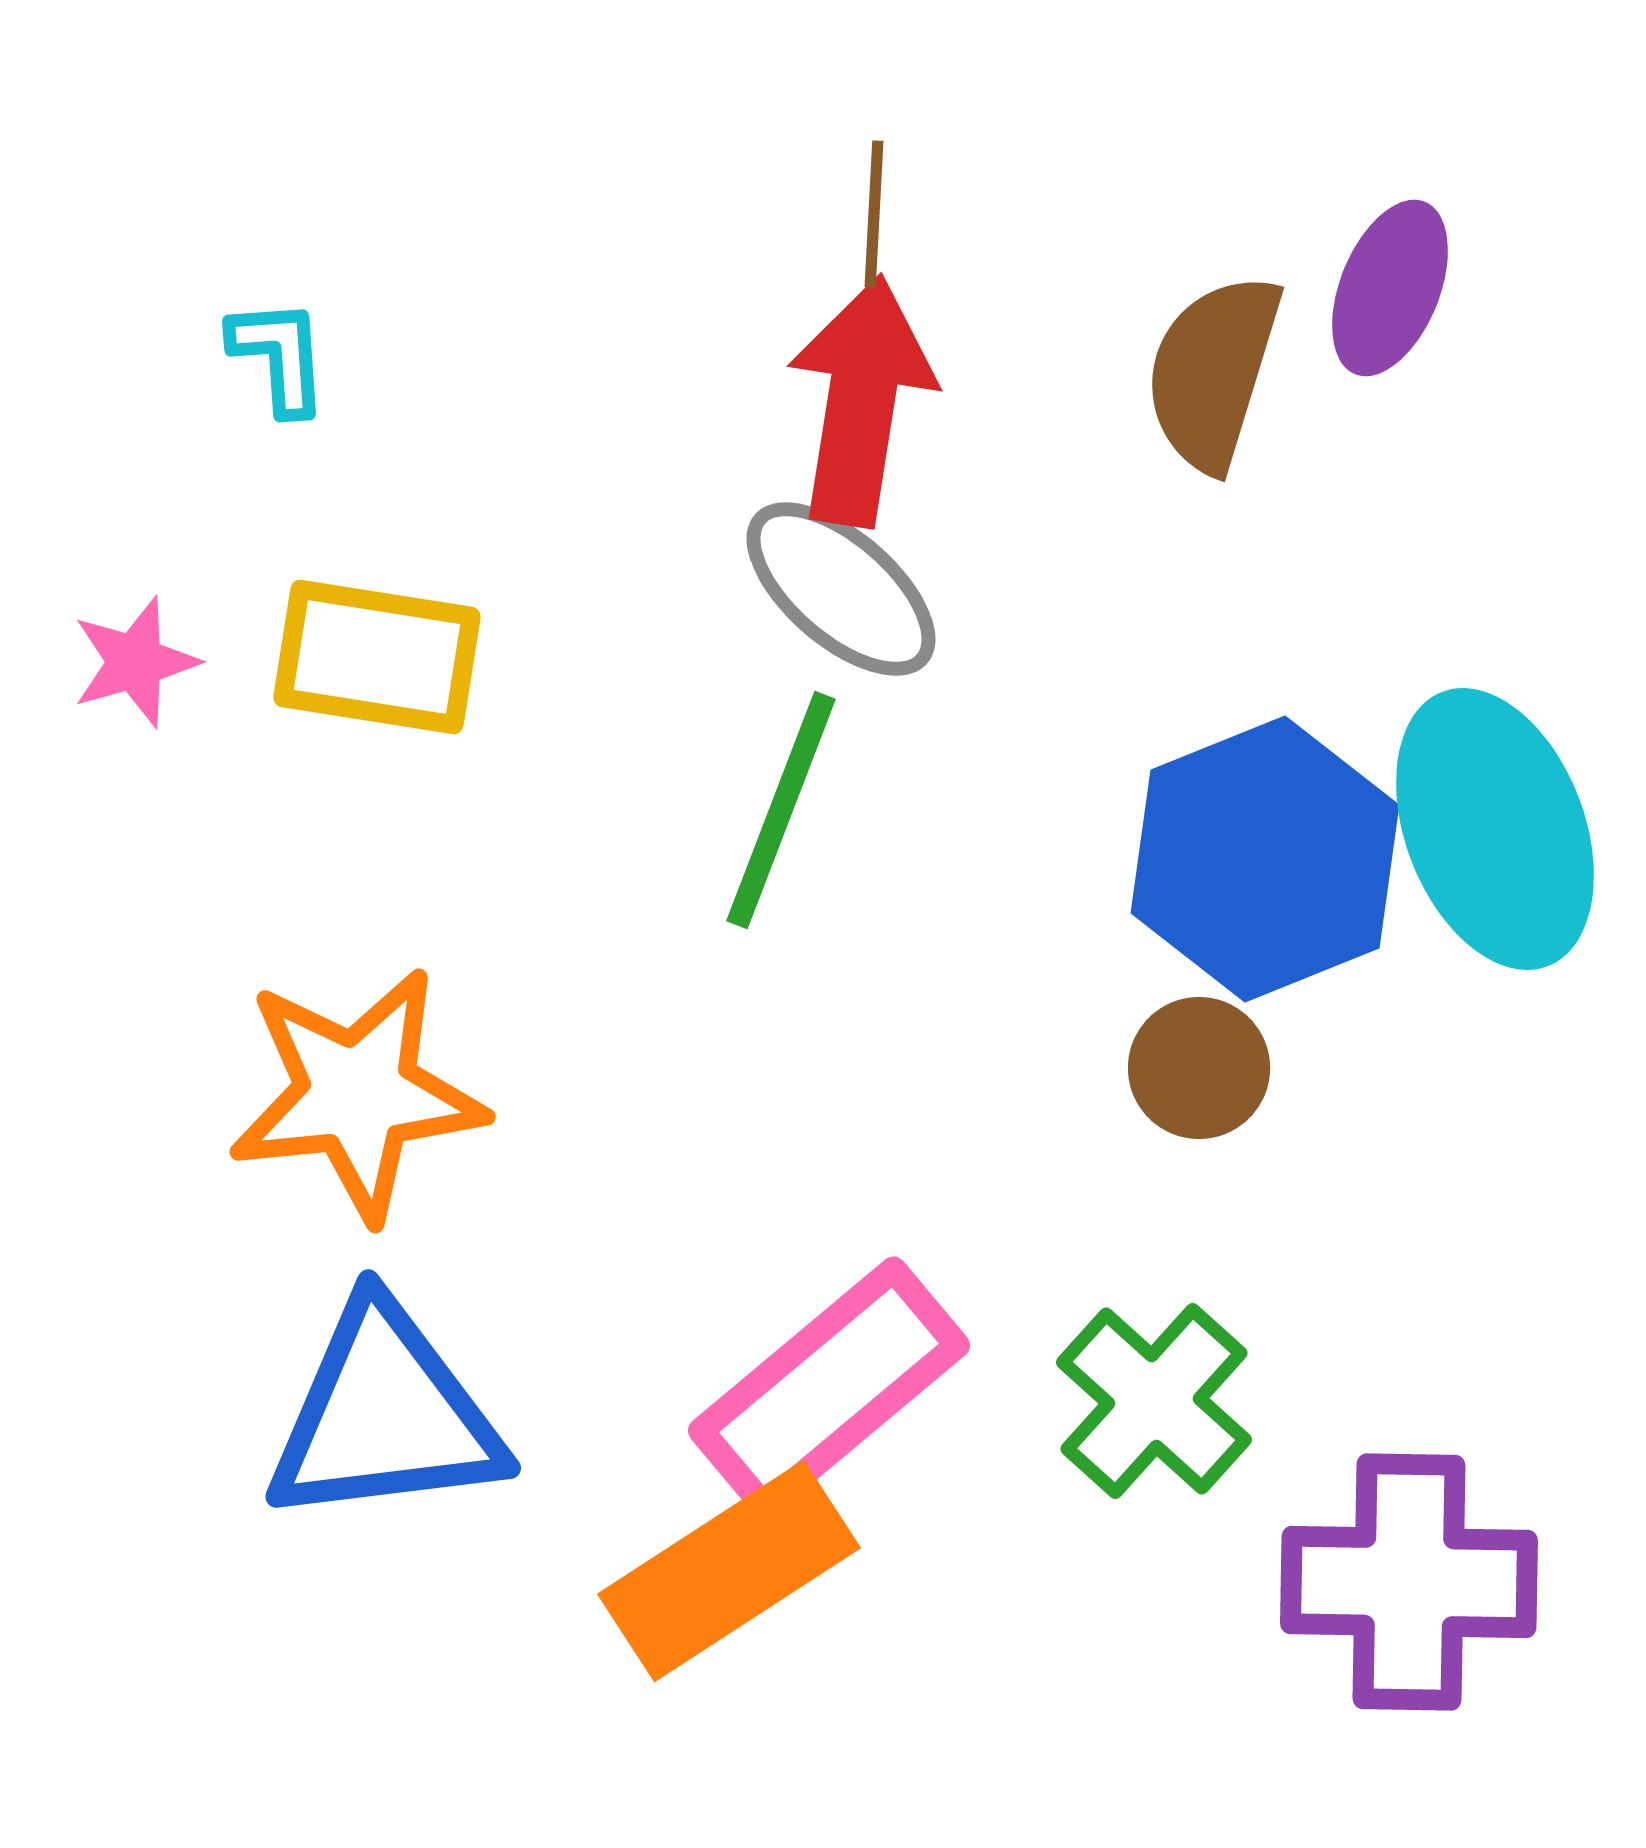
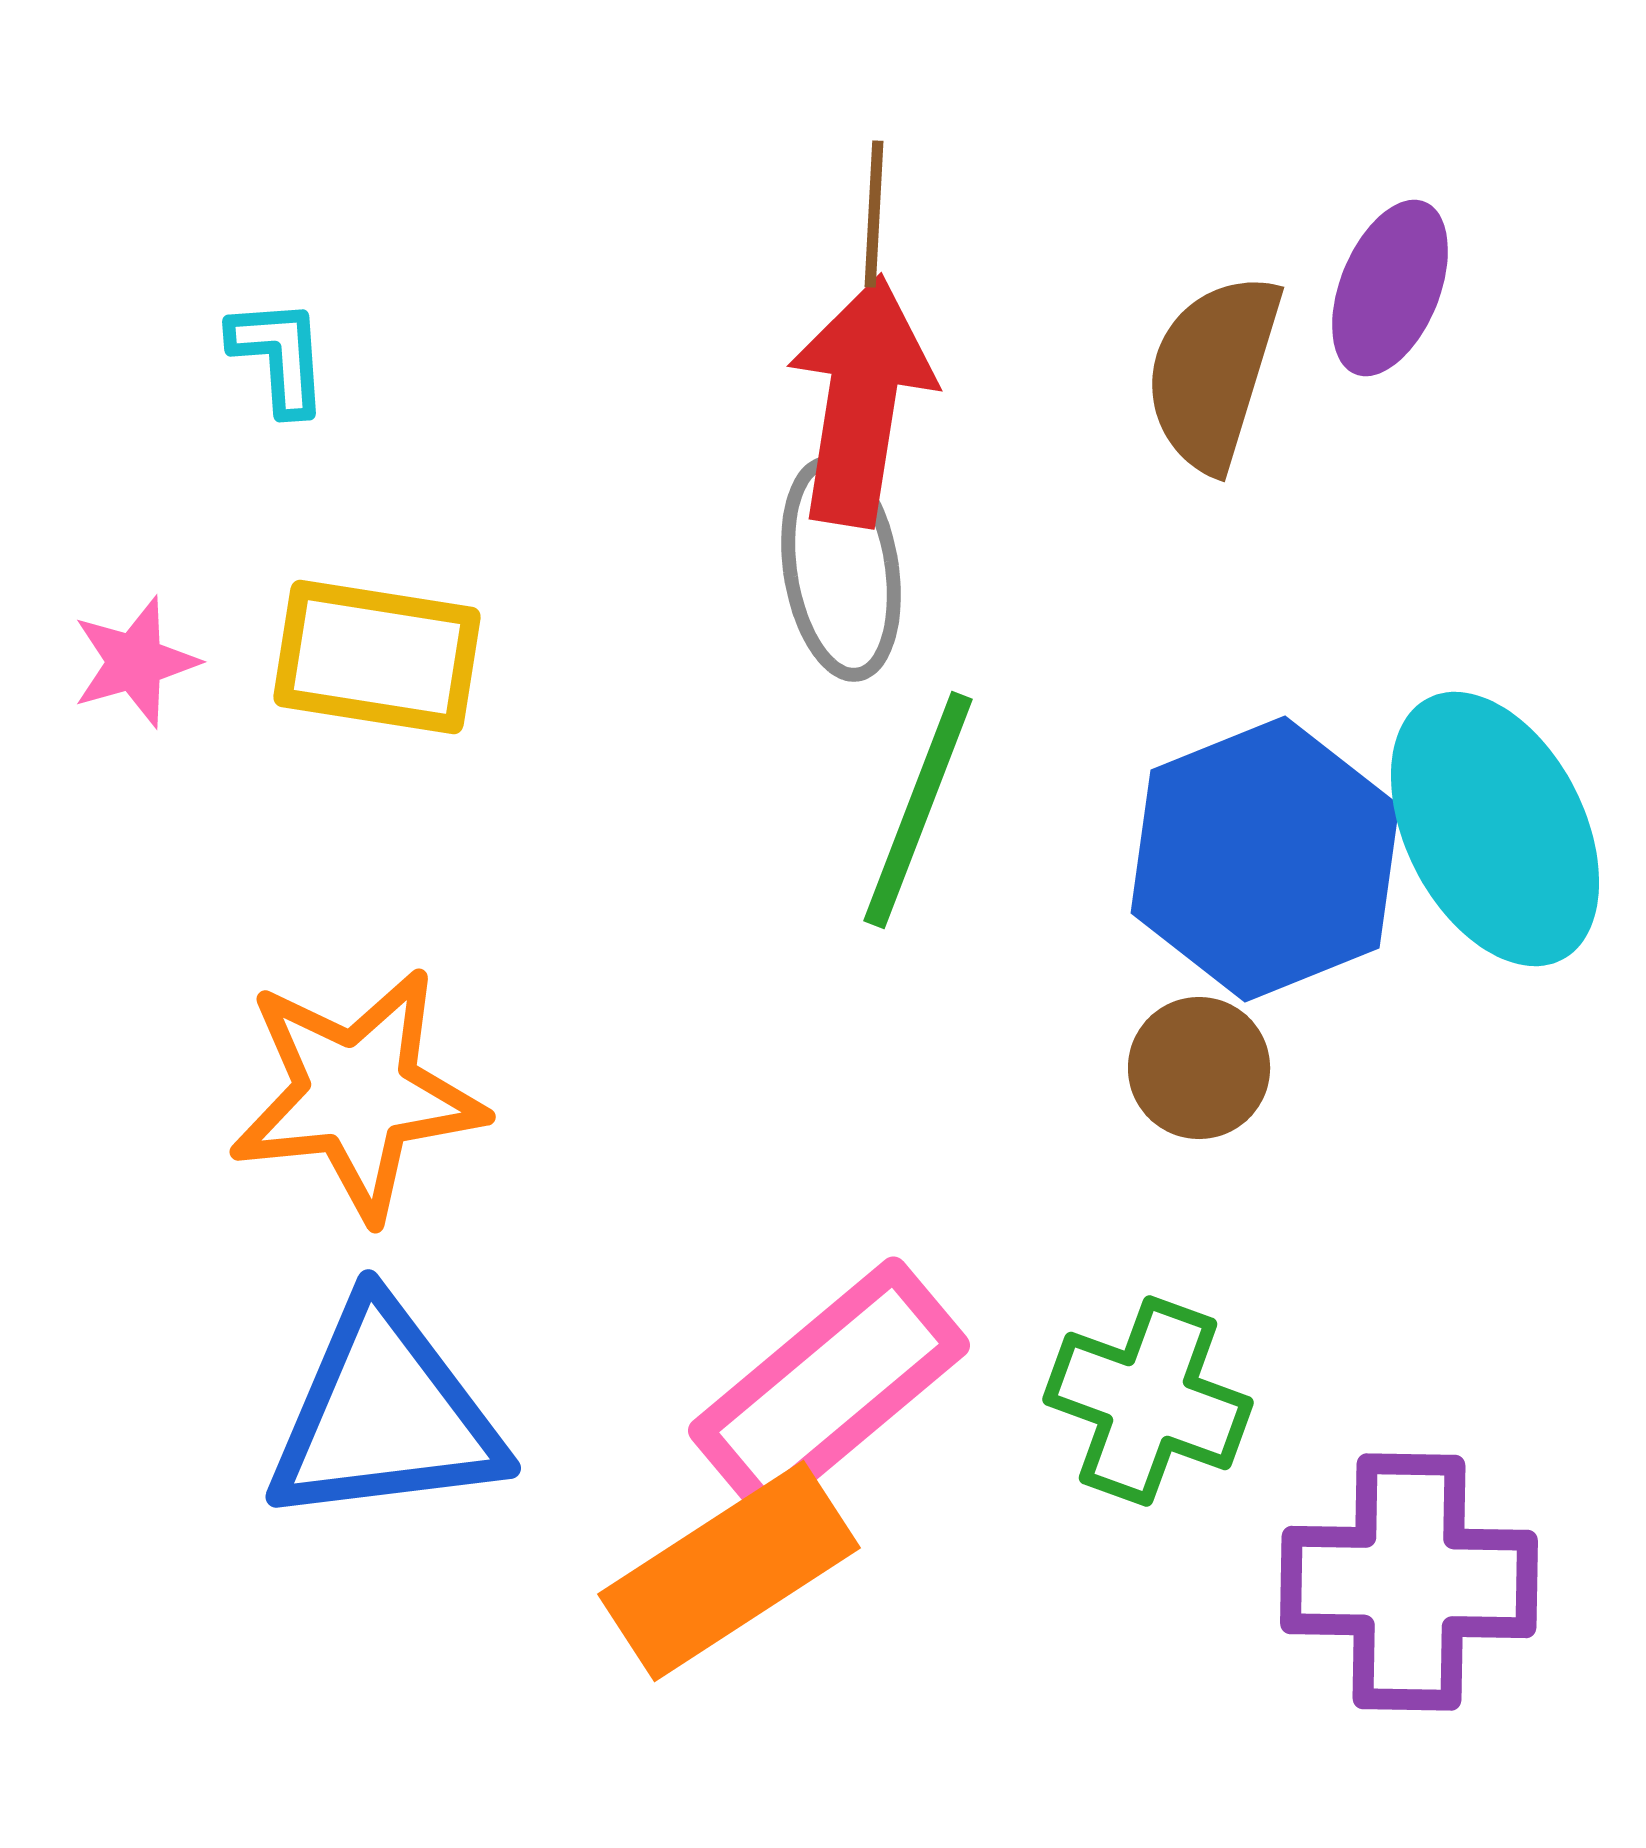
gray ellipse: moved 20 px up; rotated 40 degrees clockwise
green line: moved 137 px right
cyan ellipse: rotated 6 degrees counterclockwise
green cross: moved 6 px left; rotated 22 degrees counterclockwise
